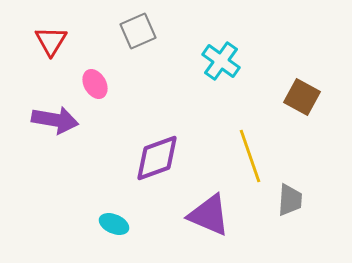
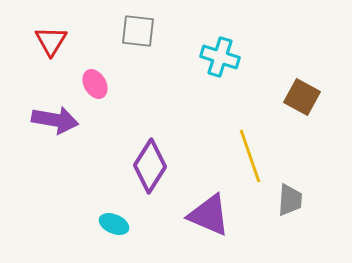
gray square: rotated 30 degrees clockwise
cyan cross: moved 1 px left, 4 px up; rotated 18 degrees counterclockwise
purple diamond: moved 7 px left, 8 px down; rotated 38 degrees counterclockwise
